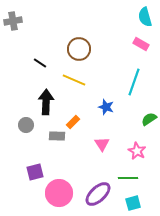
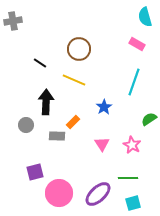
pink rectangle: moved 4 px left
blue star: moved 2 px left; rotated 21 degrees clockwise
pink star: moved 5 px left, 6 px up
